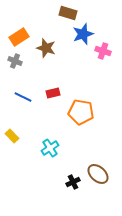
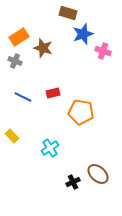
brown star: moved 3 px left
